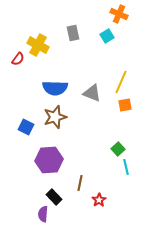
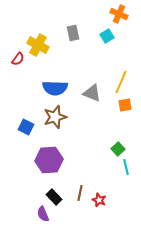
brown line: moved 10 px down
red star: rotated 16 degrees counterclockwise
purple semicircle: rotated 28 degrees counterclockwise
